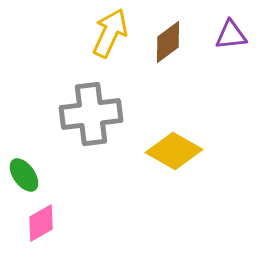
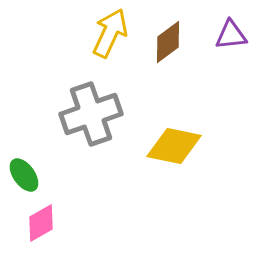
gray cross: rotated 12 degrees counterclockwise
yellow diamond: moved 5 px up; rotated 18 degrees counterclockwise
